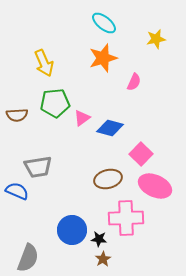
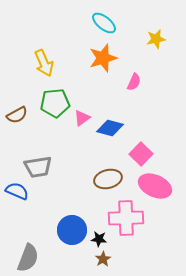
brown semicircle: rotated 25 degrees counterclockwise
